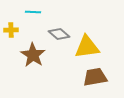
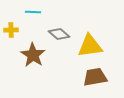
yellow triangle: moved 3 px right, 1 px up
